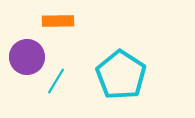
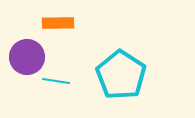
orange rectangle: moved 2 px down
cyan line: rotated 68 degrees clockwise
